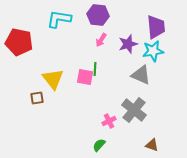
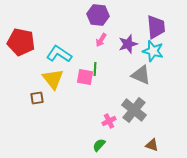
cyan L-shape: moved 35 px down; rotated 25 degrees clockwise
red pentagon: moved 2 px right
cyan star: rotated 25 degrees clockwise
